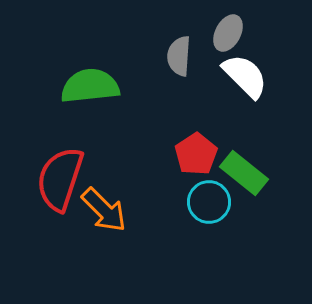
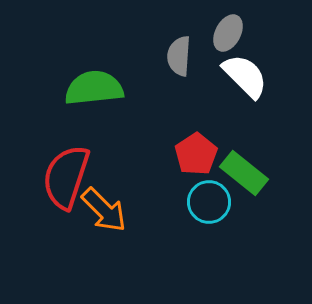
green semicircle: moved 4 px right, 2 px down
red semicircle: moved 6 px right, 2 px up
